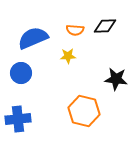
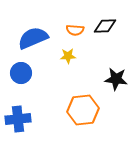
orange hexagon: moved 1 px left, 1 px up; rotated 20 degrees counterclockwise
